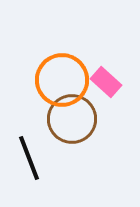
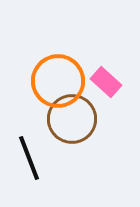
orange circle: moved 4 px left, 1 px down
